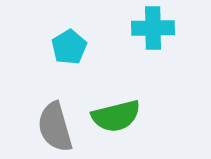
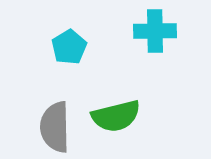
cyan cross: moved 2 px right, 3 px down
gray semicircle: rotated 15 degrees clockwise
